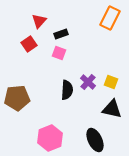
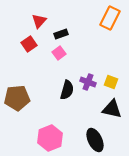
pink square: rotated 32 degrees clockwise
purple cross: rotated 21 degrees counterclockwise
black semicircle: rotated 12 degrees clockwise
